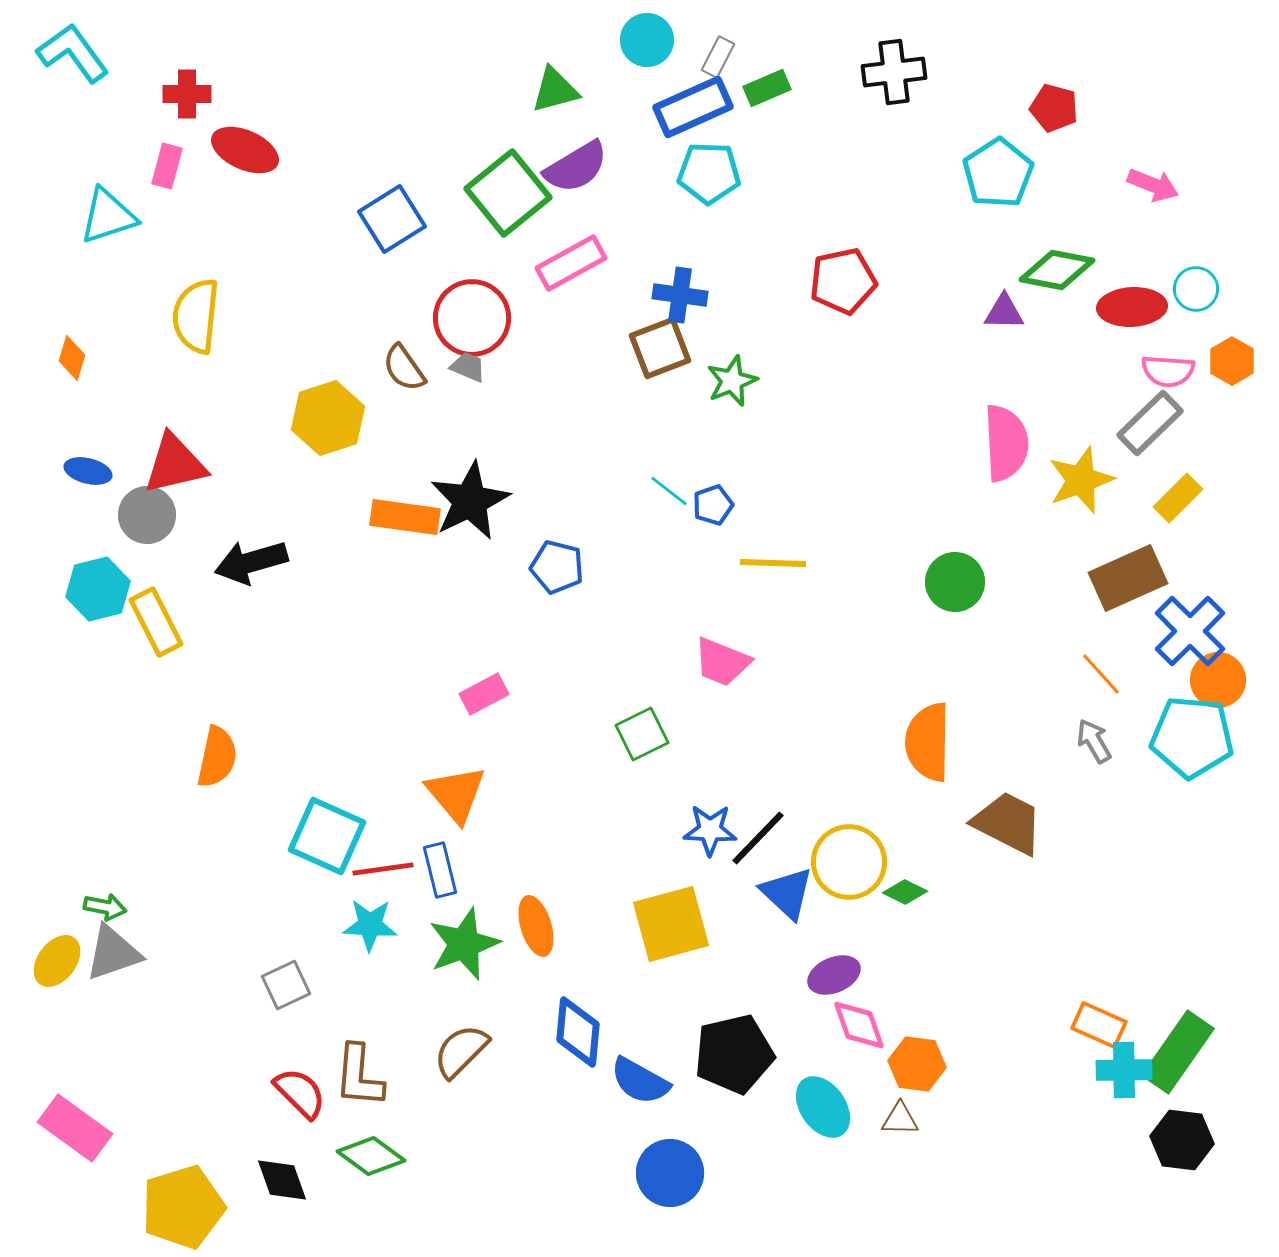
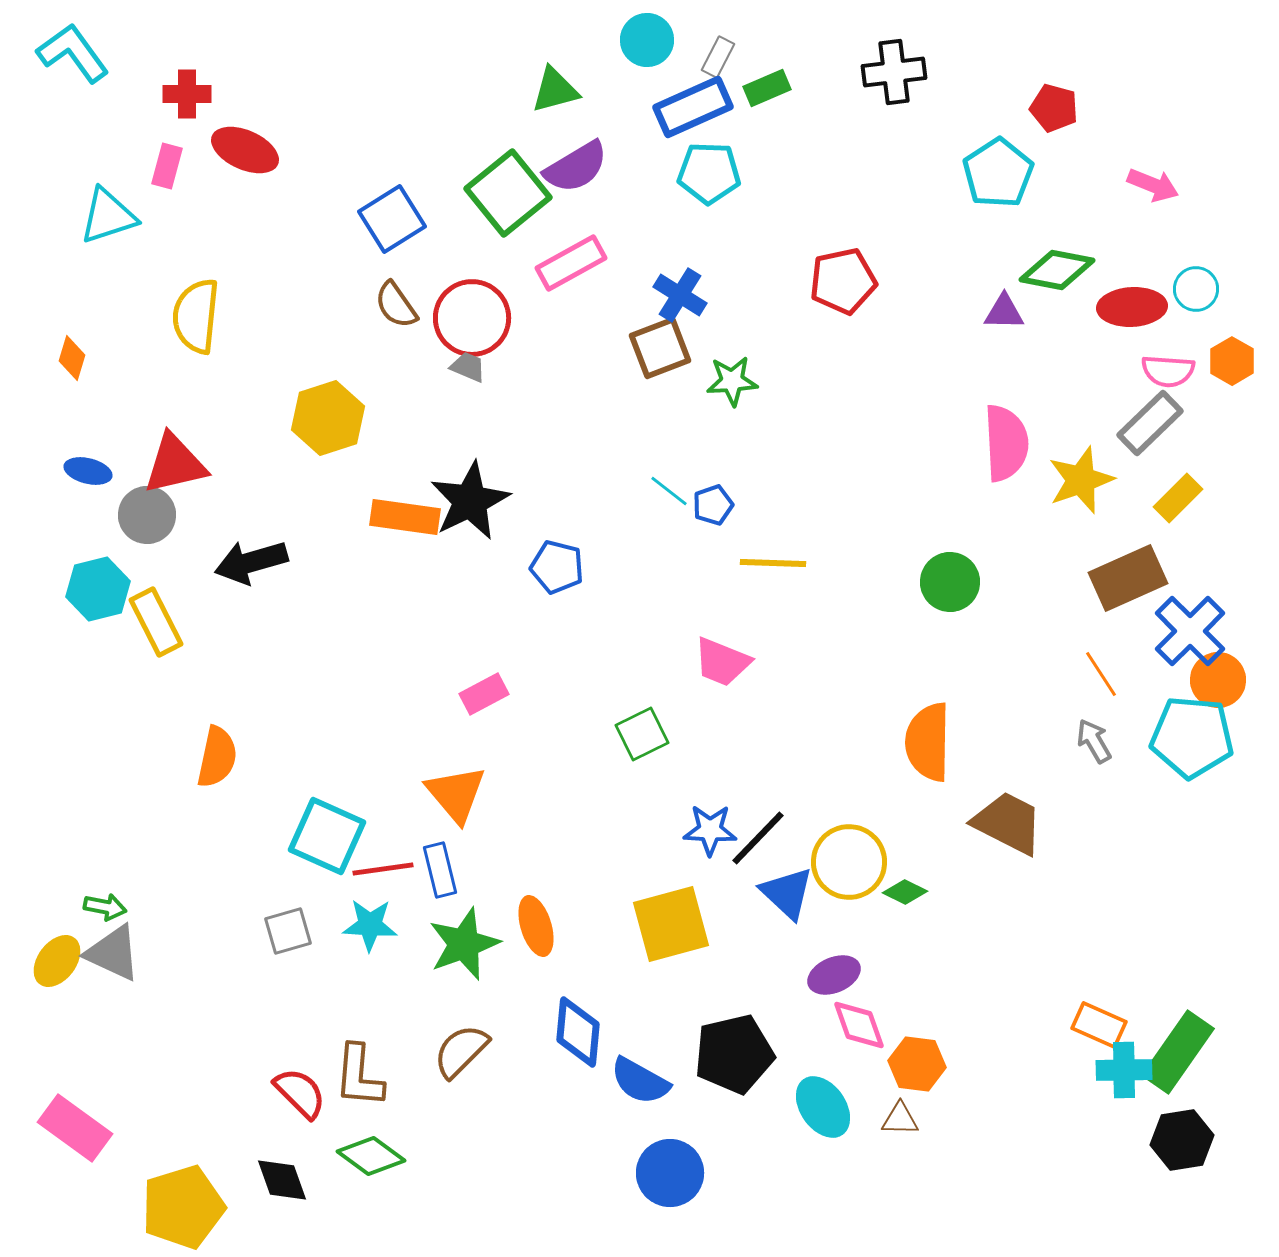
blue cross at (680, 295): rotated 24 degrees clockwise
brown semicircle at (404, 368): moved 8 px left, 63 px up
green star at (732, 381): rotated 18 degrees clockwise
green circle at (955, 582): moved 5 px left
orange line at (1101, 674): rotated 9 degrees clockwise
gray triangle at (113, 953): rotated 44 degrees clockwise
gray square at (286, 985): moved 2 px right, 54 px up; rotated 9 degrees clockwise
black hexagon at (1182, 1140): rotated 16 degrees counterclockwise
